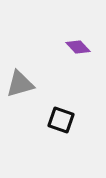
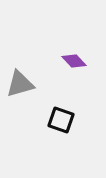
purple diamond: moved 4 px left, 14 px down
